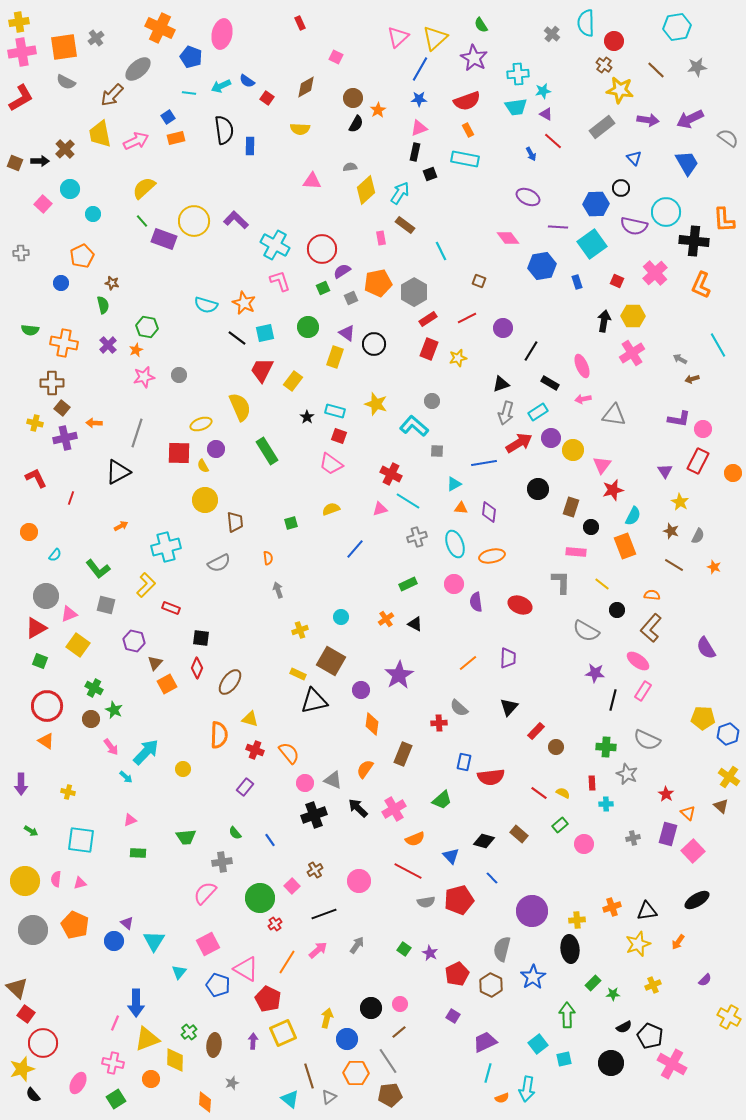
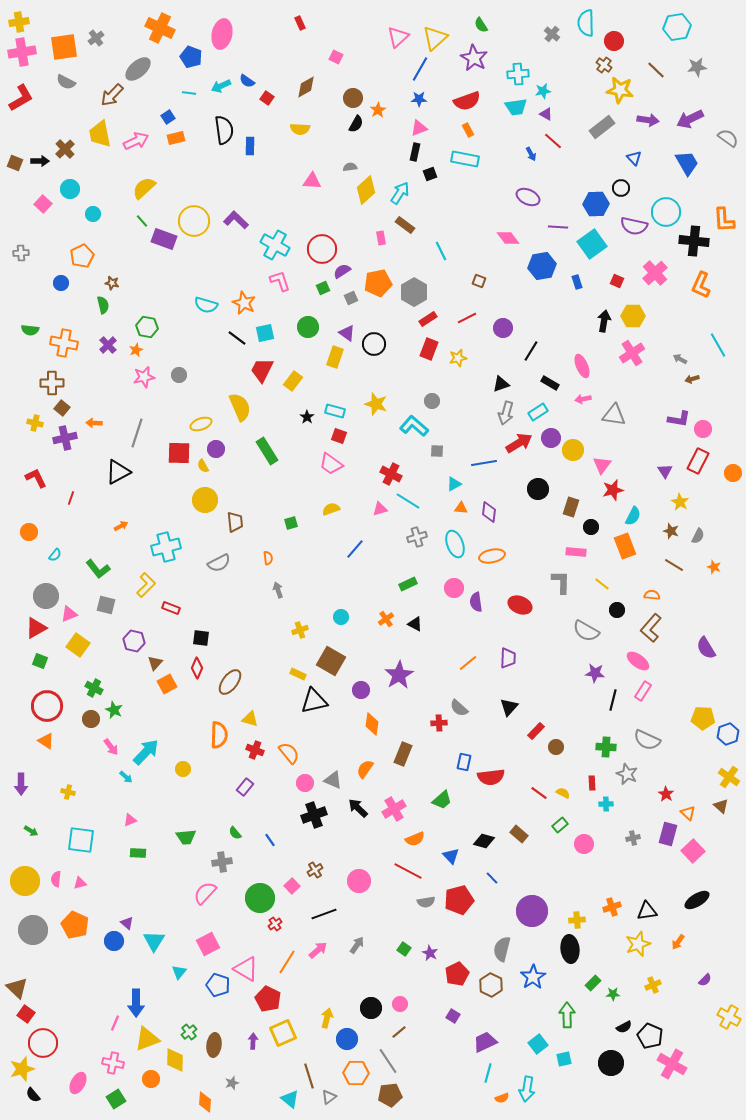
pink circle at (454, 584): moved 4 px down
